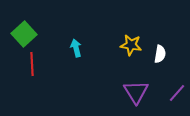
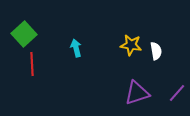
white semicircle: moved 4 px left, 3 px up; rotated 18 degrees counterclockwise
purple triangle: moved 1 px right, 1 px down; rotated 44 degrees clockwise
